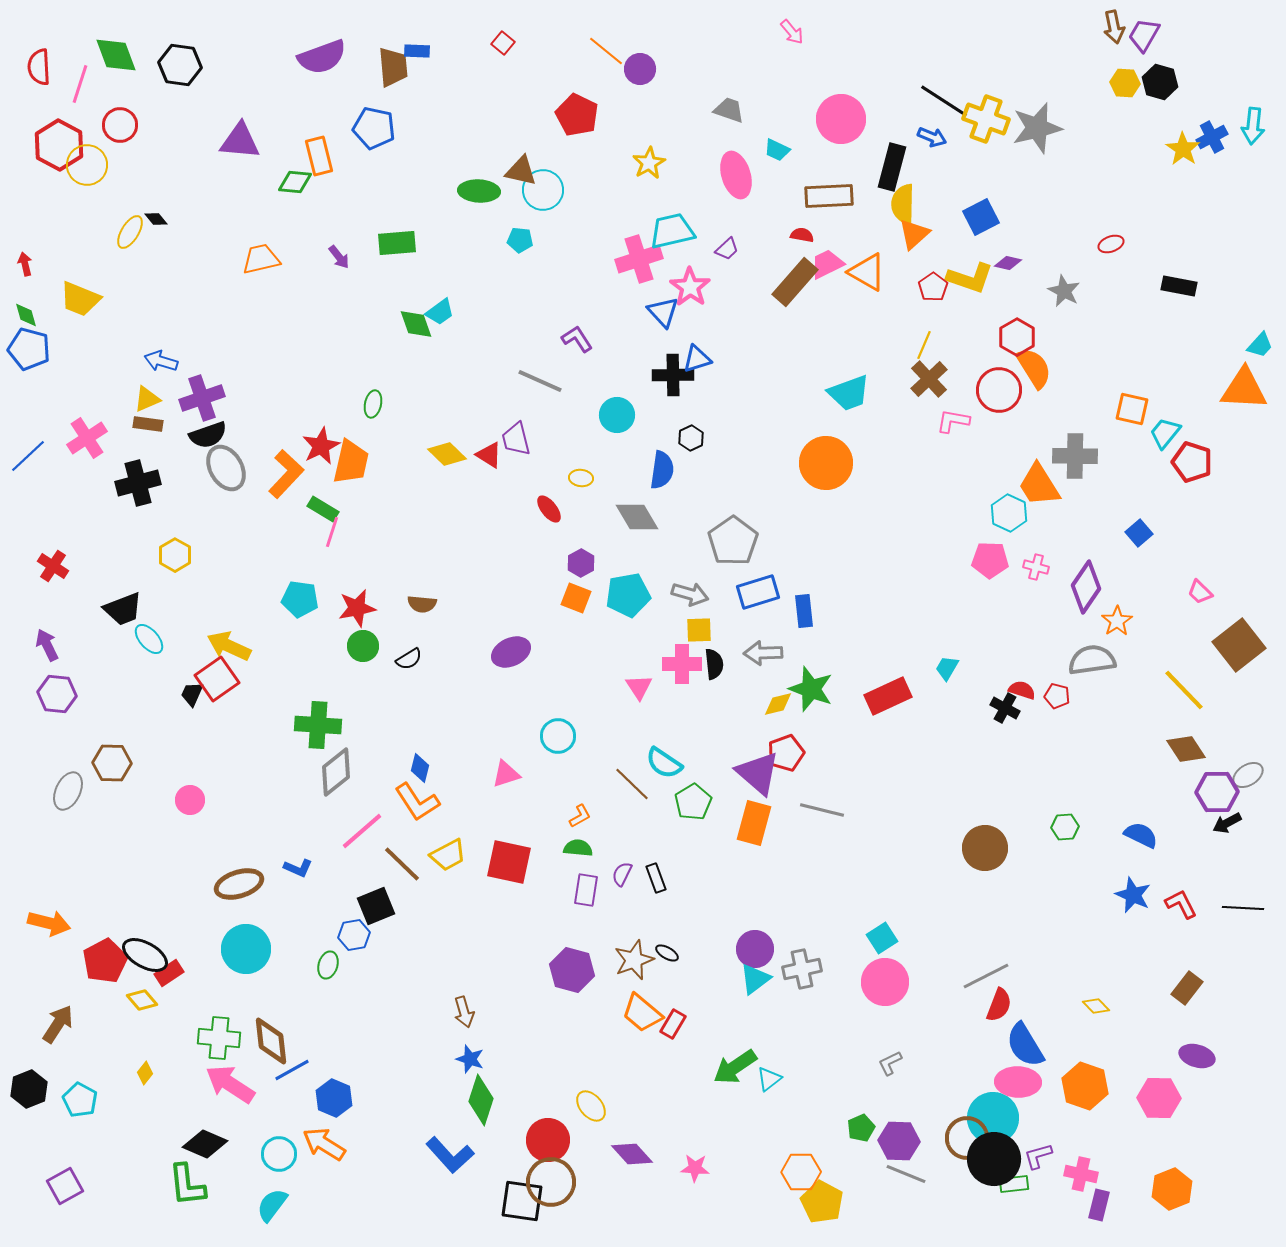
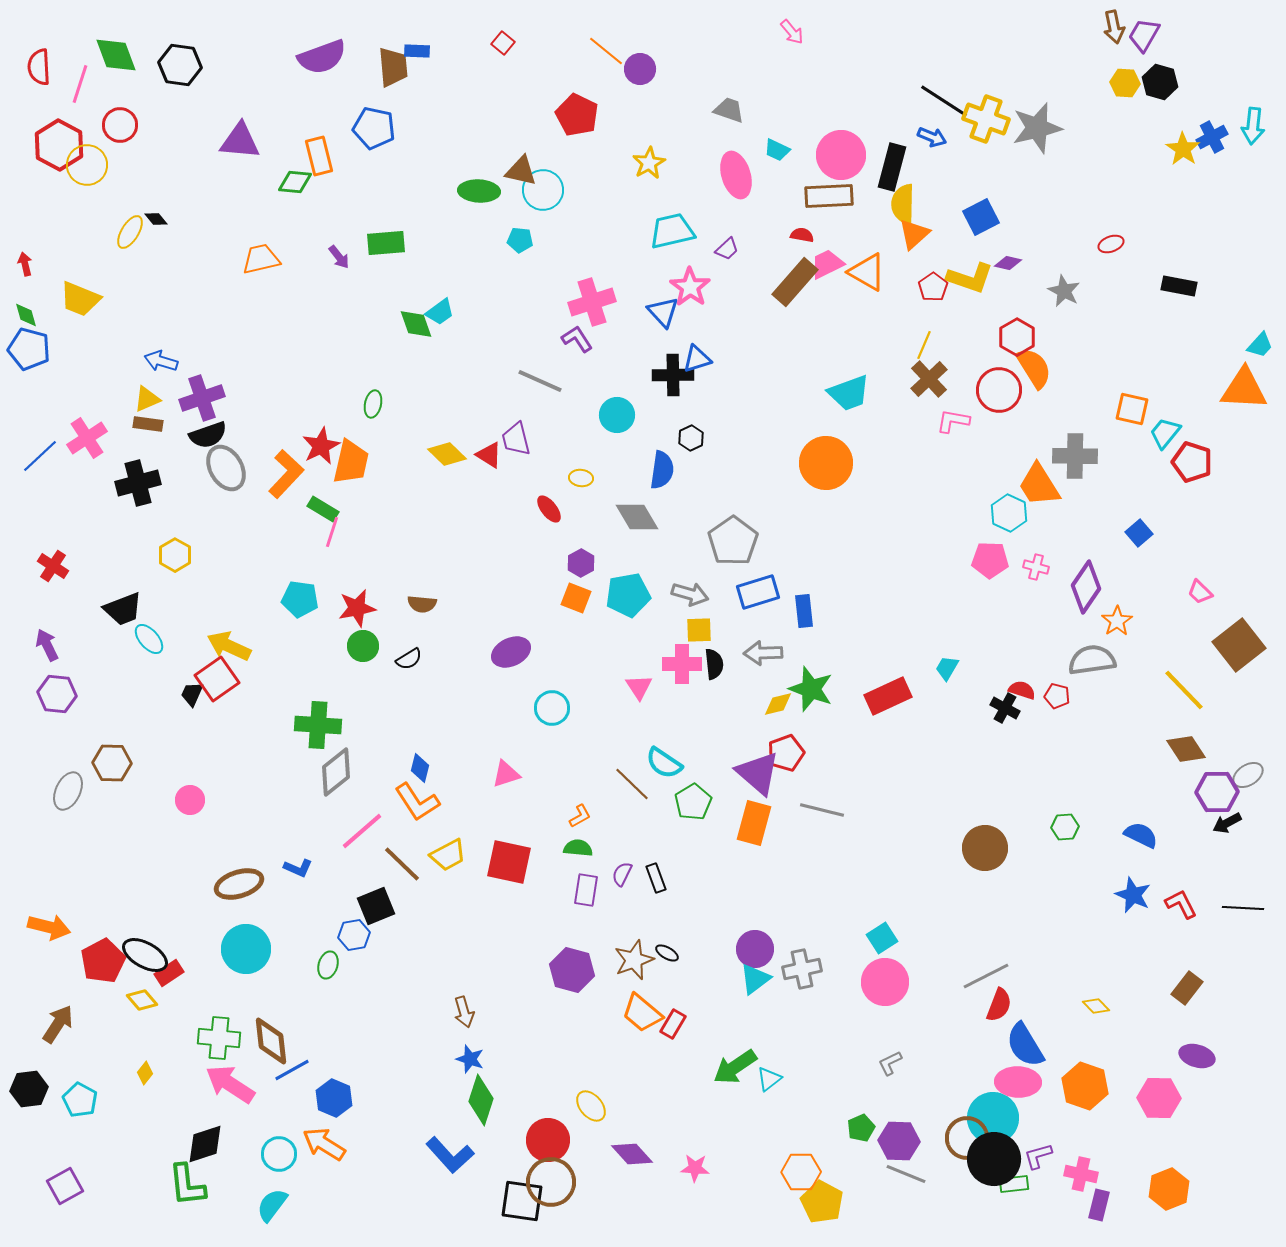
pink circle at (841, 119): moved 36 px down
green rectangle at (397, 243): moved 11 px left
pink cross at (639, 259): moved 47 px left, 43 px down
blue line at (28, 456): moved 12 px right
cyan circle at (558, 736): moved 6 px left, 28 px up
orange arrow at (49, 923): moved 4 px down
red pentagon at (105, 961): moved 2 px left
black hexagon at (29, 1089): rotated 15 degrees clockwise
black diamond at (205, 1144): rotated 42 degrees counterclockwise
orange hexagon at (1172, 1189): moved 3 px left
